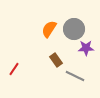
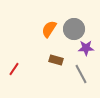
brown rectangle: rotated 40 degrees counterclockwise
gray line: moved 6 px right, 2 px up; rotated 36 degrees clockwise
